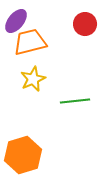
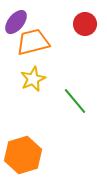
purple ellipse: moved 1 px down
orange trapezoid: moved 3 px right
green line: rotated 56 degrees clockwise
